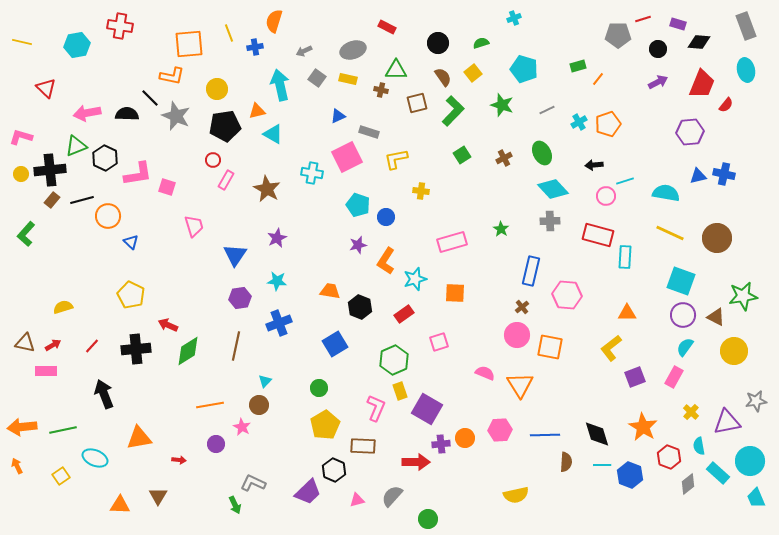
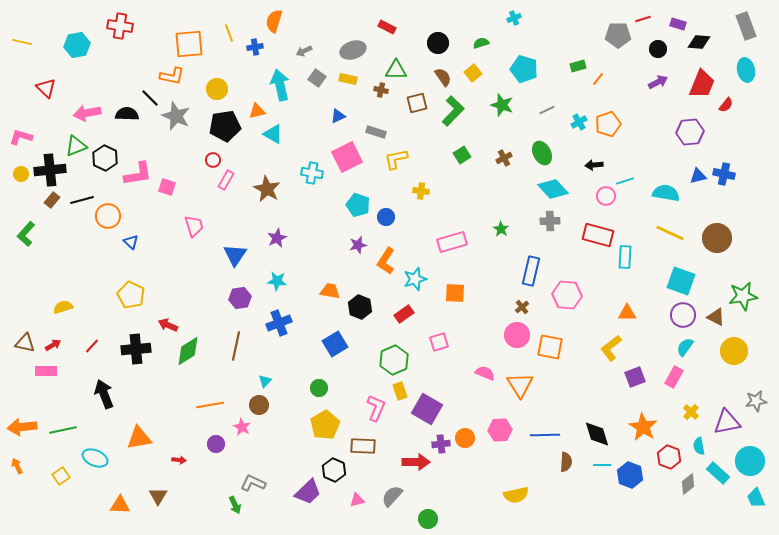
gray rectangle at (369, 132): moved 7 px right
